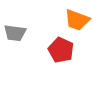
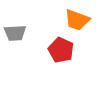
gray trapezoid: rotated 10 degrees counterclockwise
